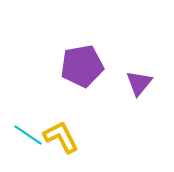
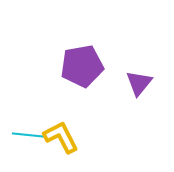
cyan line: rotated 28 degrees counterclockwise
